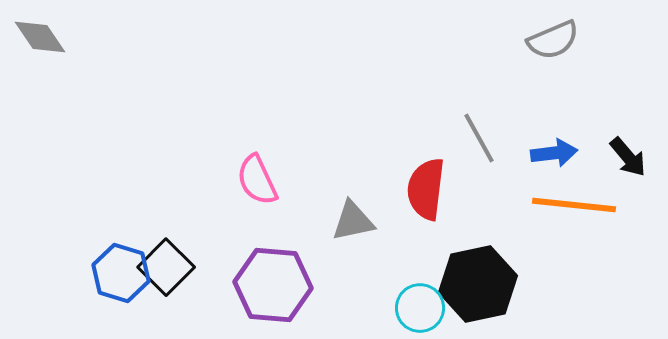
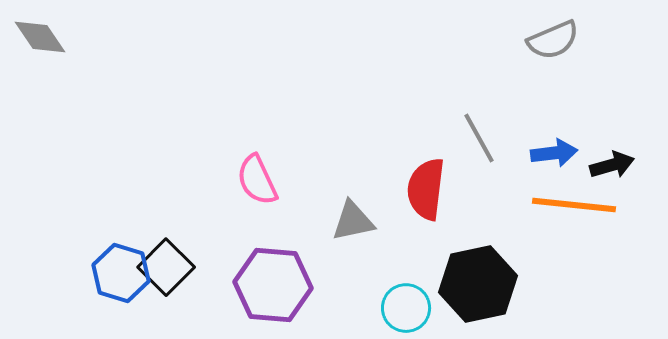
black arrow: moved 16 px left, 8 px down; rotated 66 degrees counterclockwise
cyan circle: moved 14 px left
